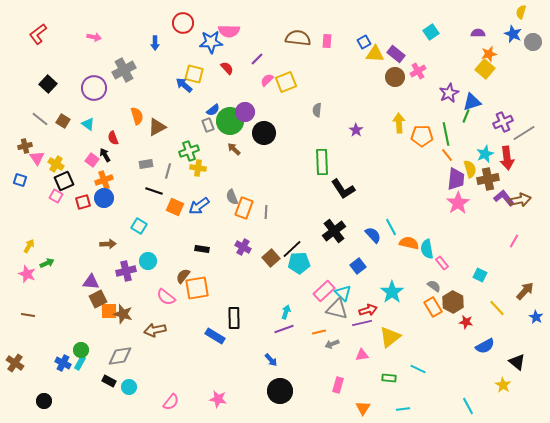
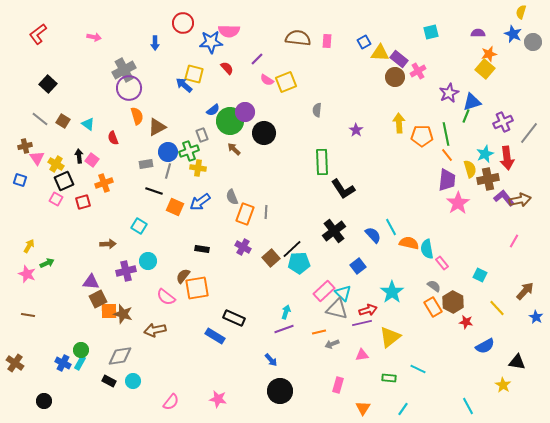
cyan square at (431, 32): rotated 21 degrees clockwise
yellow triangle at (375, 54): moved 5 px right, 1 px up
purple rectangle at (396, 54): moved 3 px right, 5 px down
pink semicircle at (267, 80): rotated 104 degrees counterclockwise
purple circle at (94, 88): moved 35 px right
gray rectangle at (208, 125): moved 6 px left, 10 px down
gray line at (524, 133): moved 5 px right; rotated 20 degrees counterclockwise
black arrow at (105, 155): moved 26 px left, 1 px down; rotated 24 degrees clockwise
purple trapezoid at (456, 179): moved 9 px left, 1 px down
orange cross at (104, 180): moved 3 px down
pink square at (56, 196): moved 3 px down
blue circle at (104, 198): moved 64 px right, 46 px up
blue arrow at (199, 206): moved 1 px right, 4 px up
orange rectangle at (244, 208): moved 1 px right, 6 px down
black rectangle at (234, 318): rotated 65 degrees counterclockwise
black triangle at (517, 362): rotated 30 degrees counterclockwise
cyan circle at (129, 387): moved 4 px right, 6 px up
cyan line at (403, 409): rotated 48 degrees counterclockwise
